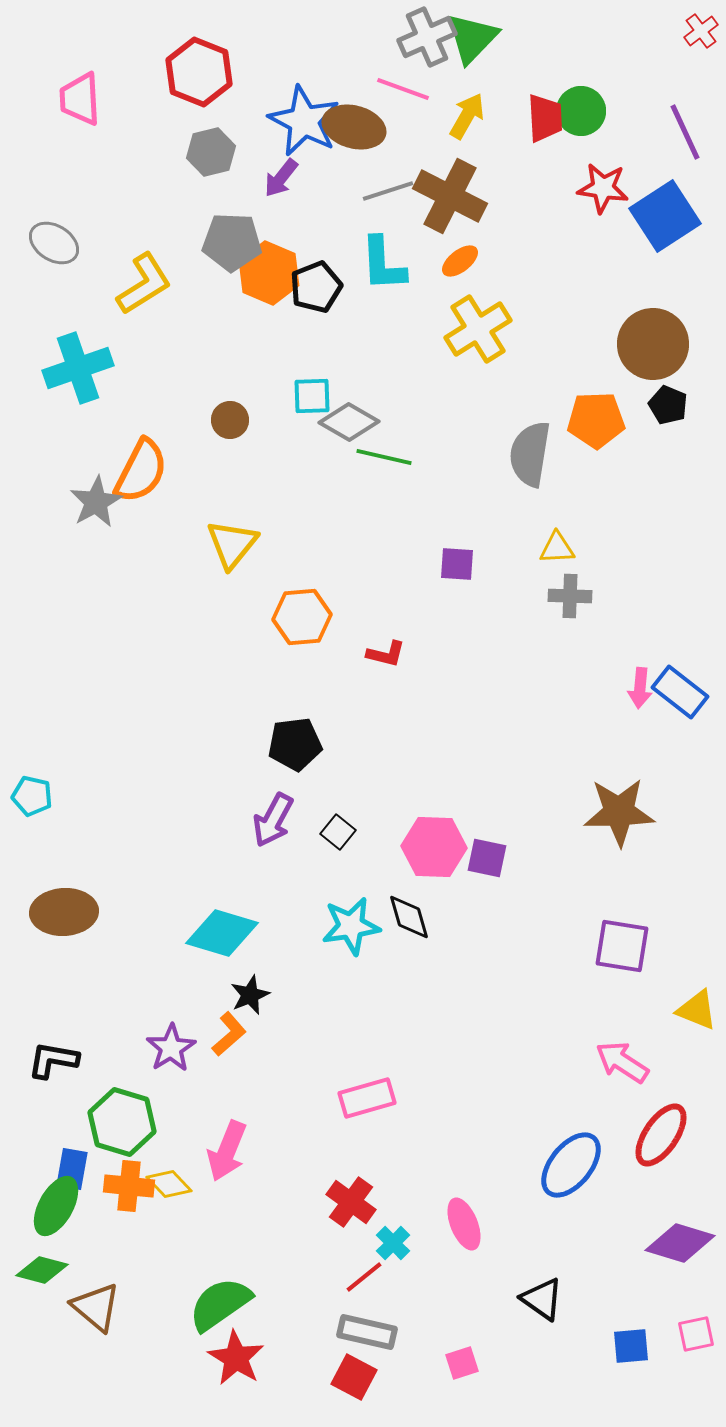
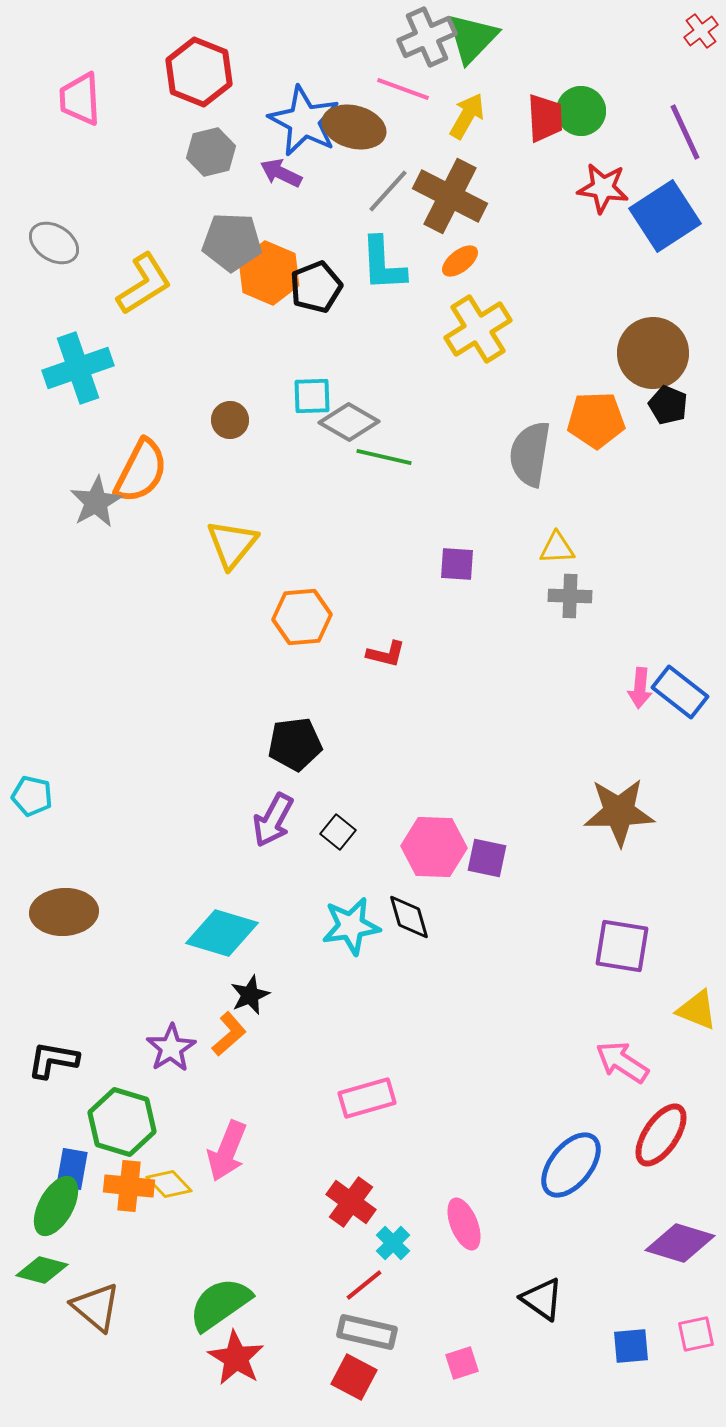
purple arrow at (281, 178): moved 5 px up; rotated 78 degrees clockwise
gray line at (388, 191): rotated 30 degrees counterclockwise
brown circle at (653, 344): moved 9 px down
red line at (364, 1277): moved 8 px down
